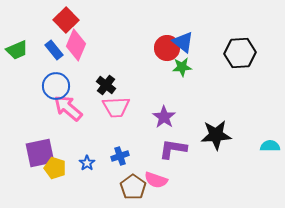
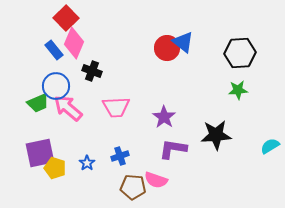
red square: moved 2 px up
pink diamond: moved 2 px left, 2 px up
green trapezoid: moved 21 px right, 53 px down
green star: moved 56 px right, 23 px down
black cross: moved 14 px left, 14 px up; rotated 18 degrees counterclockwise
cyan semicircle: rotated 30 degrees counterclockwise
brown pentagon: rotated 30 degrees counterclockwise
